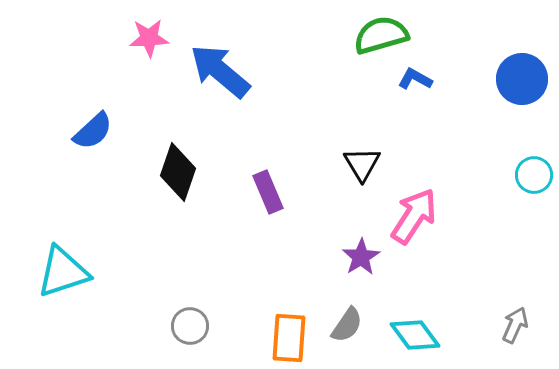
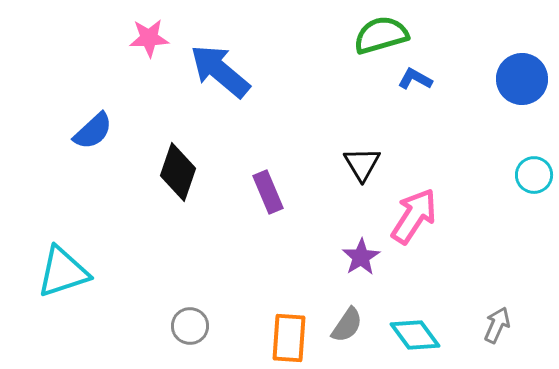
gray arrow: moved 18 px left
